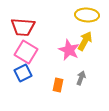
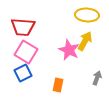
gray arrow: moved 16 px right
